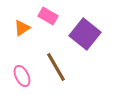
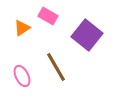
purple square: moved 2 px right, 1 px down
